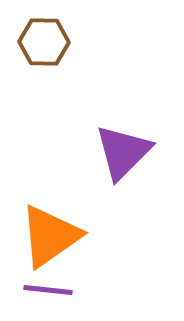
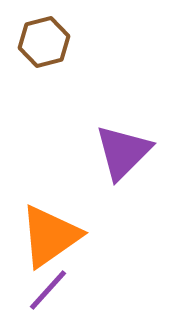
brown hexagon: rotated 15 degrees counterclockwise
purple line: rotated 54 degrees counterclockwise
